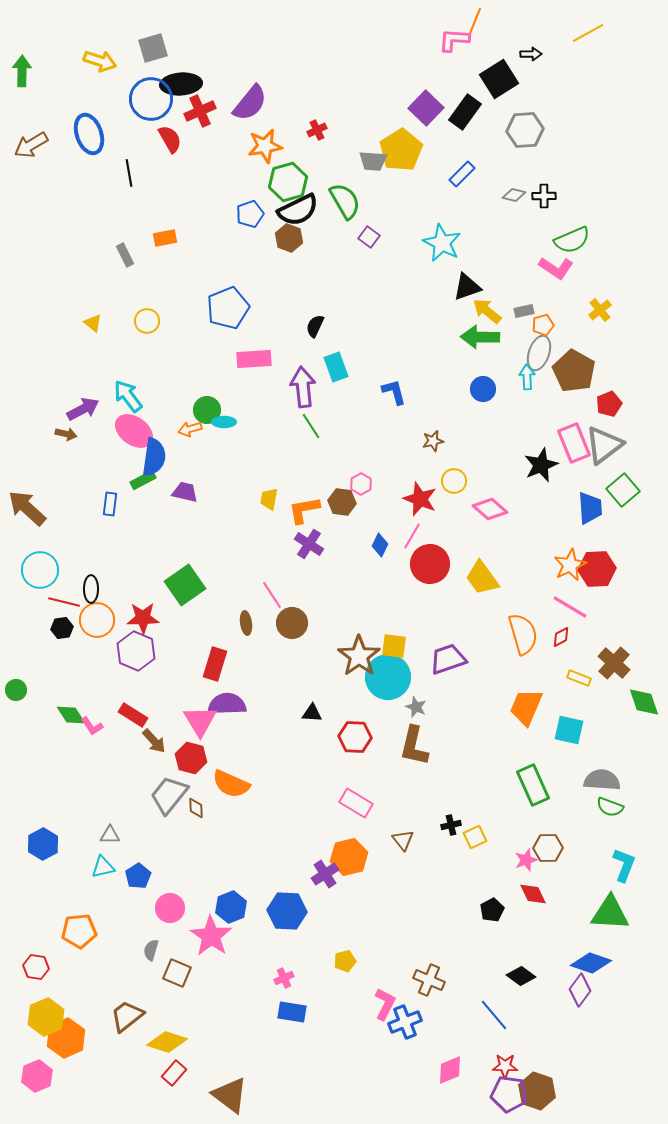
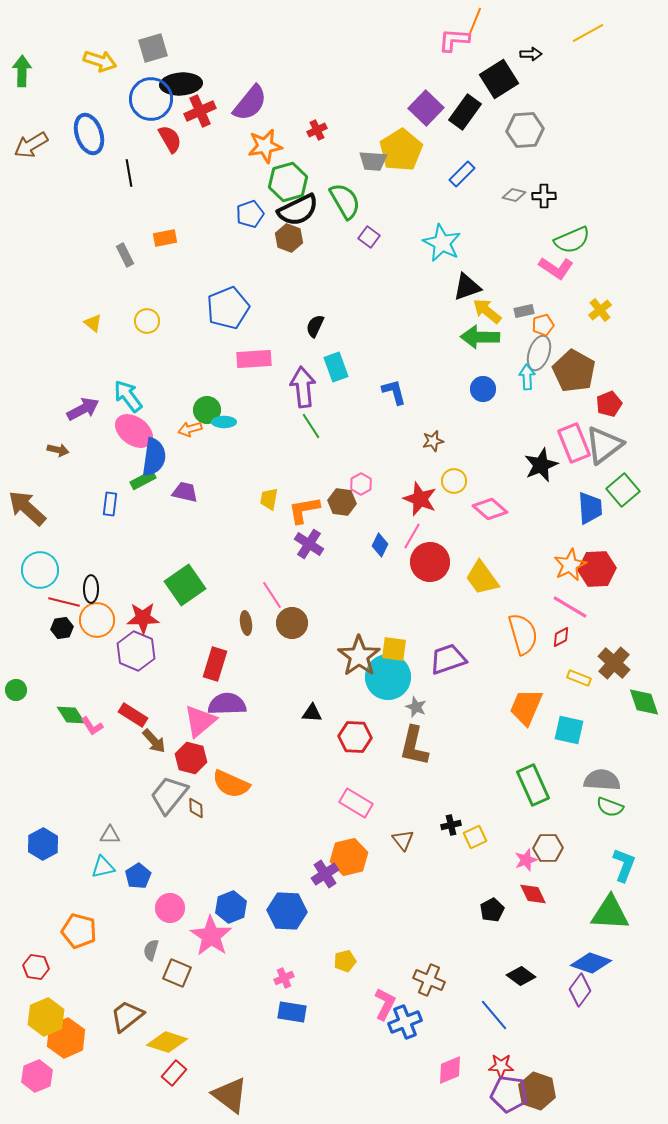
brown arrow at (66, 434): moved 8 px left, 16 px down
red circle at (430, 564): moved 2 px up
yellow square at (394, 646): moved 3 px down
pink triangle at (200, 721): rotated 21 degrees clockwise
orange pentagon at (79, 931): rotated 20 degrees clockwise
red star at (505, 1066): moved 4 px left
